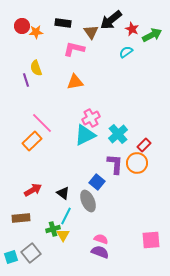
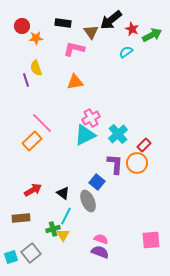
orange star: moved 6 px down
